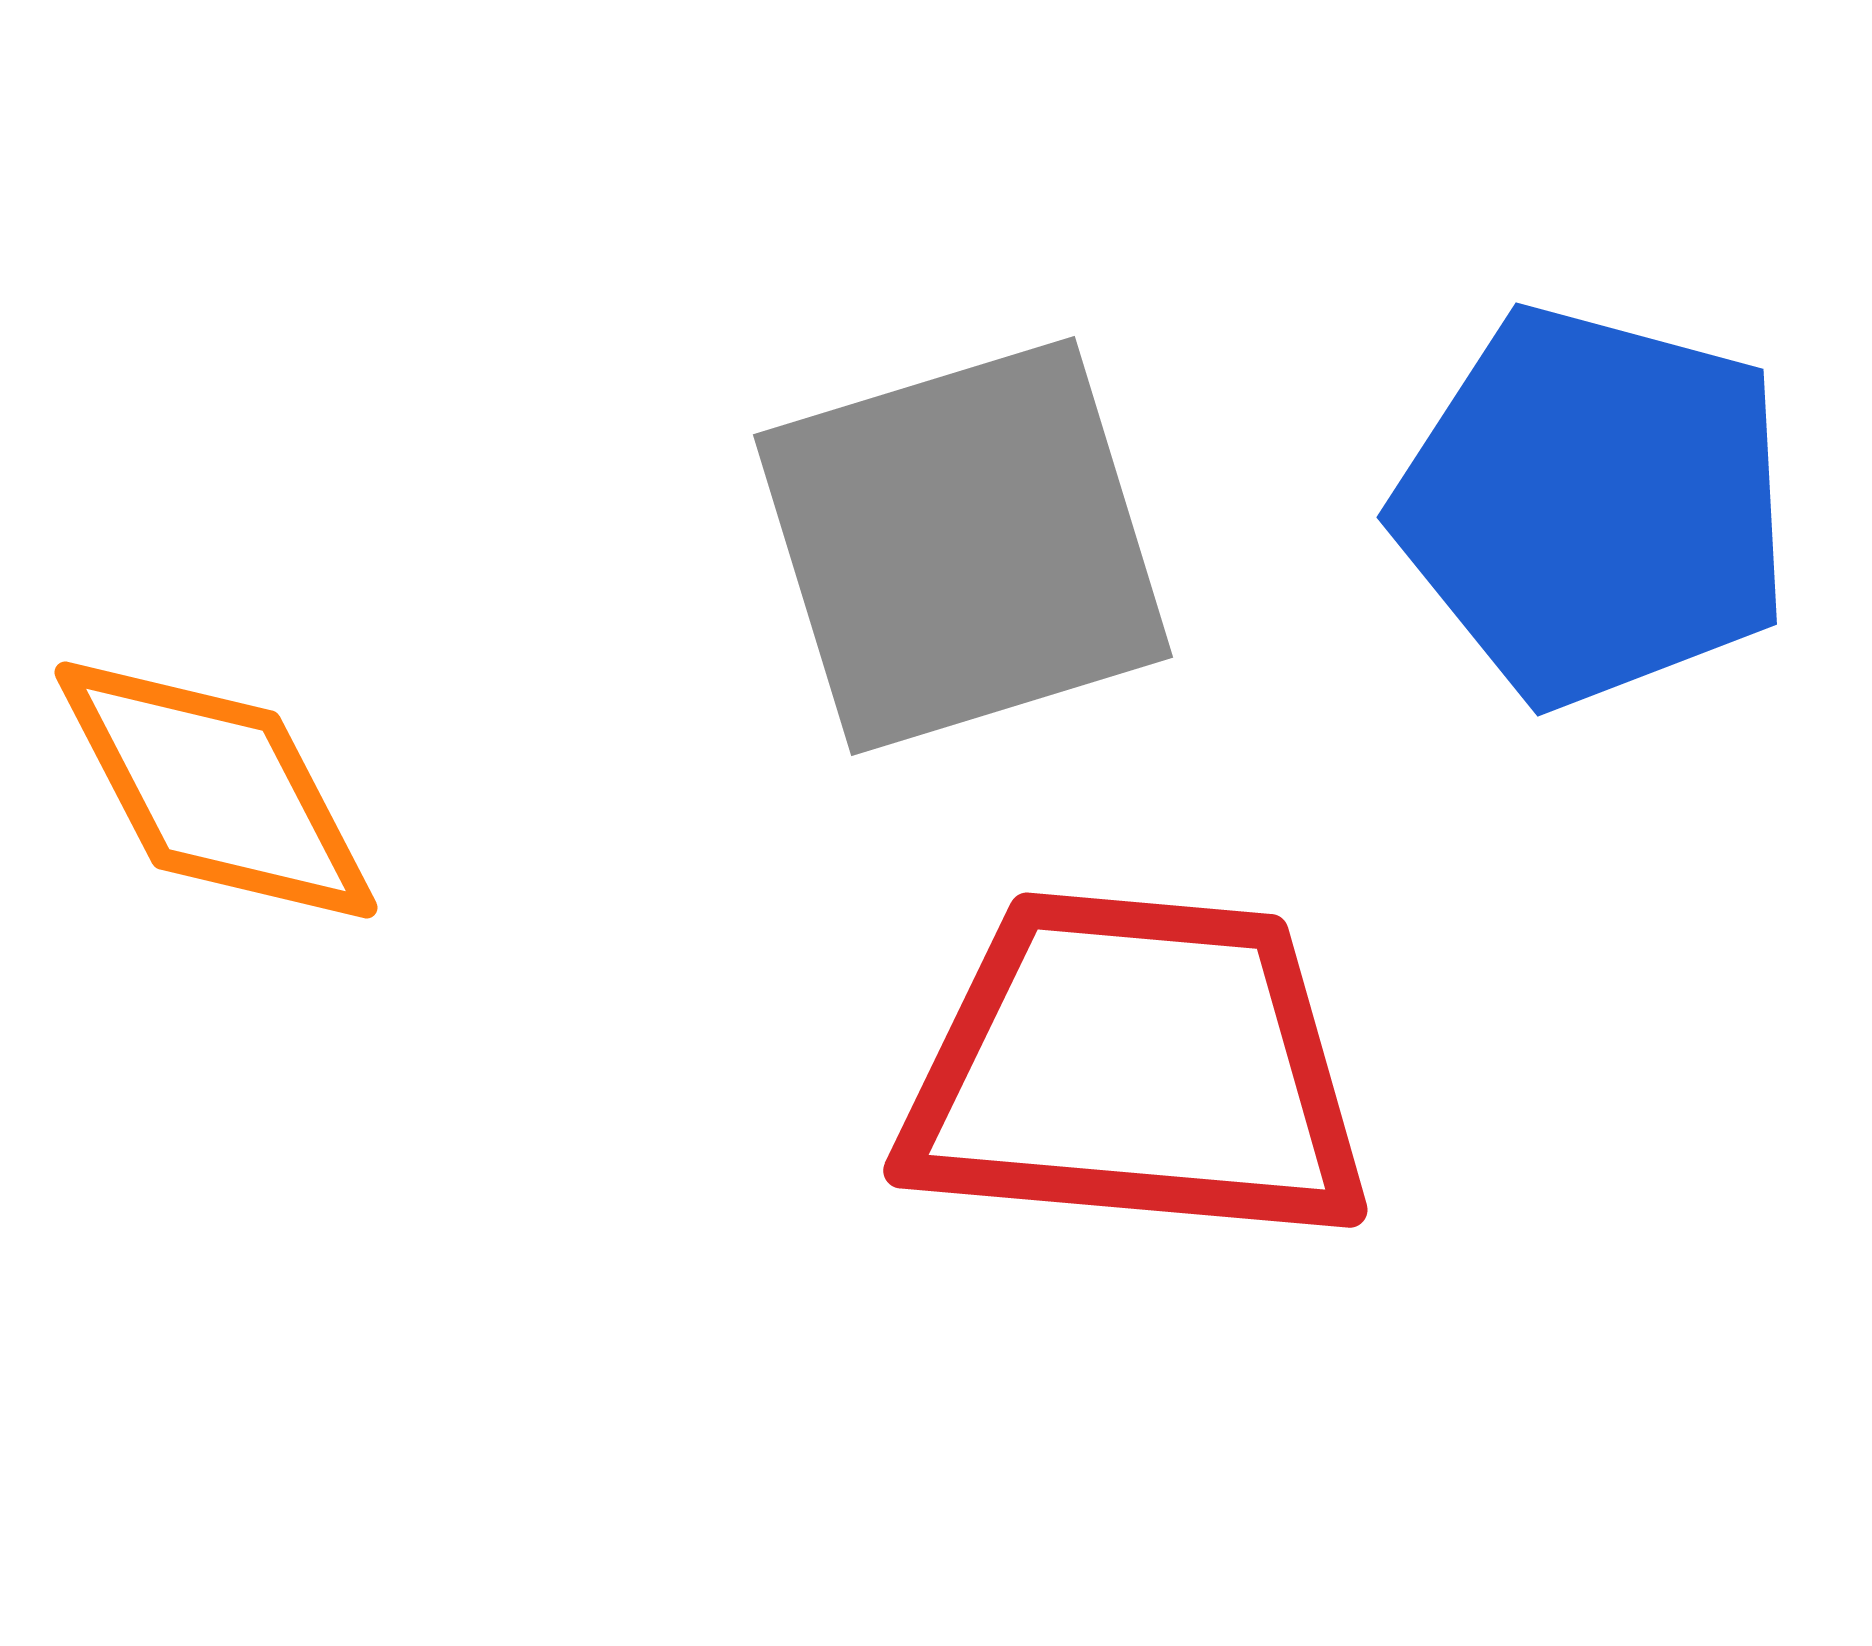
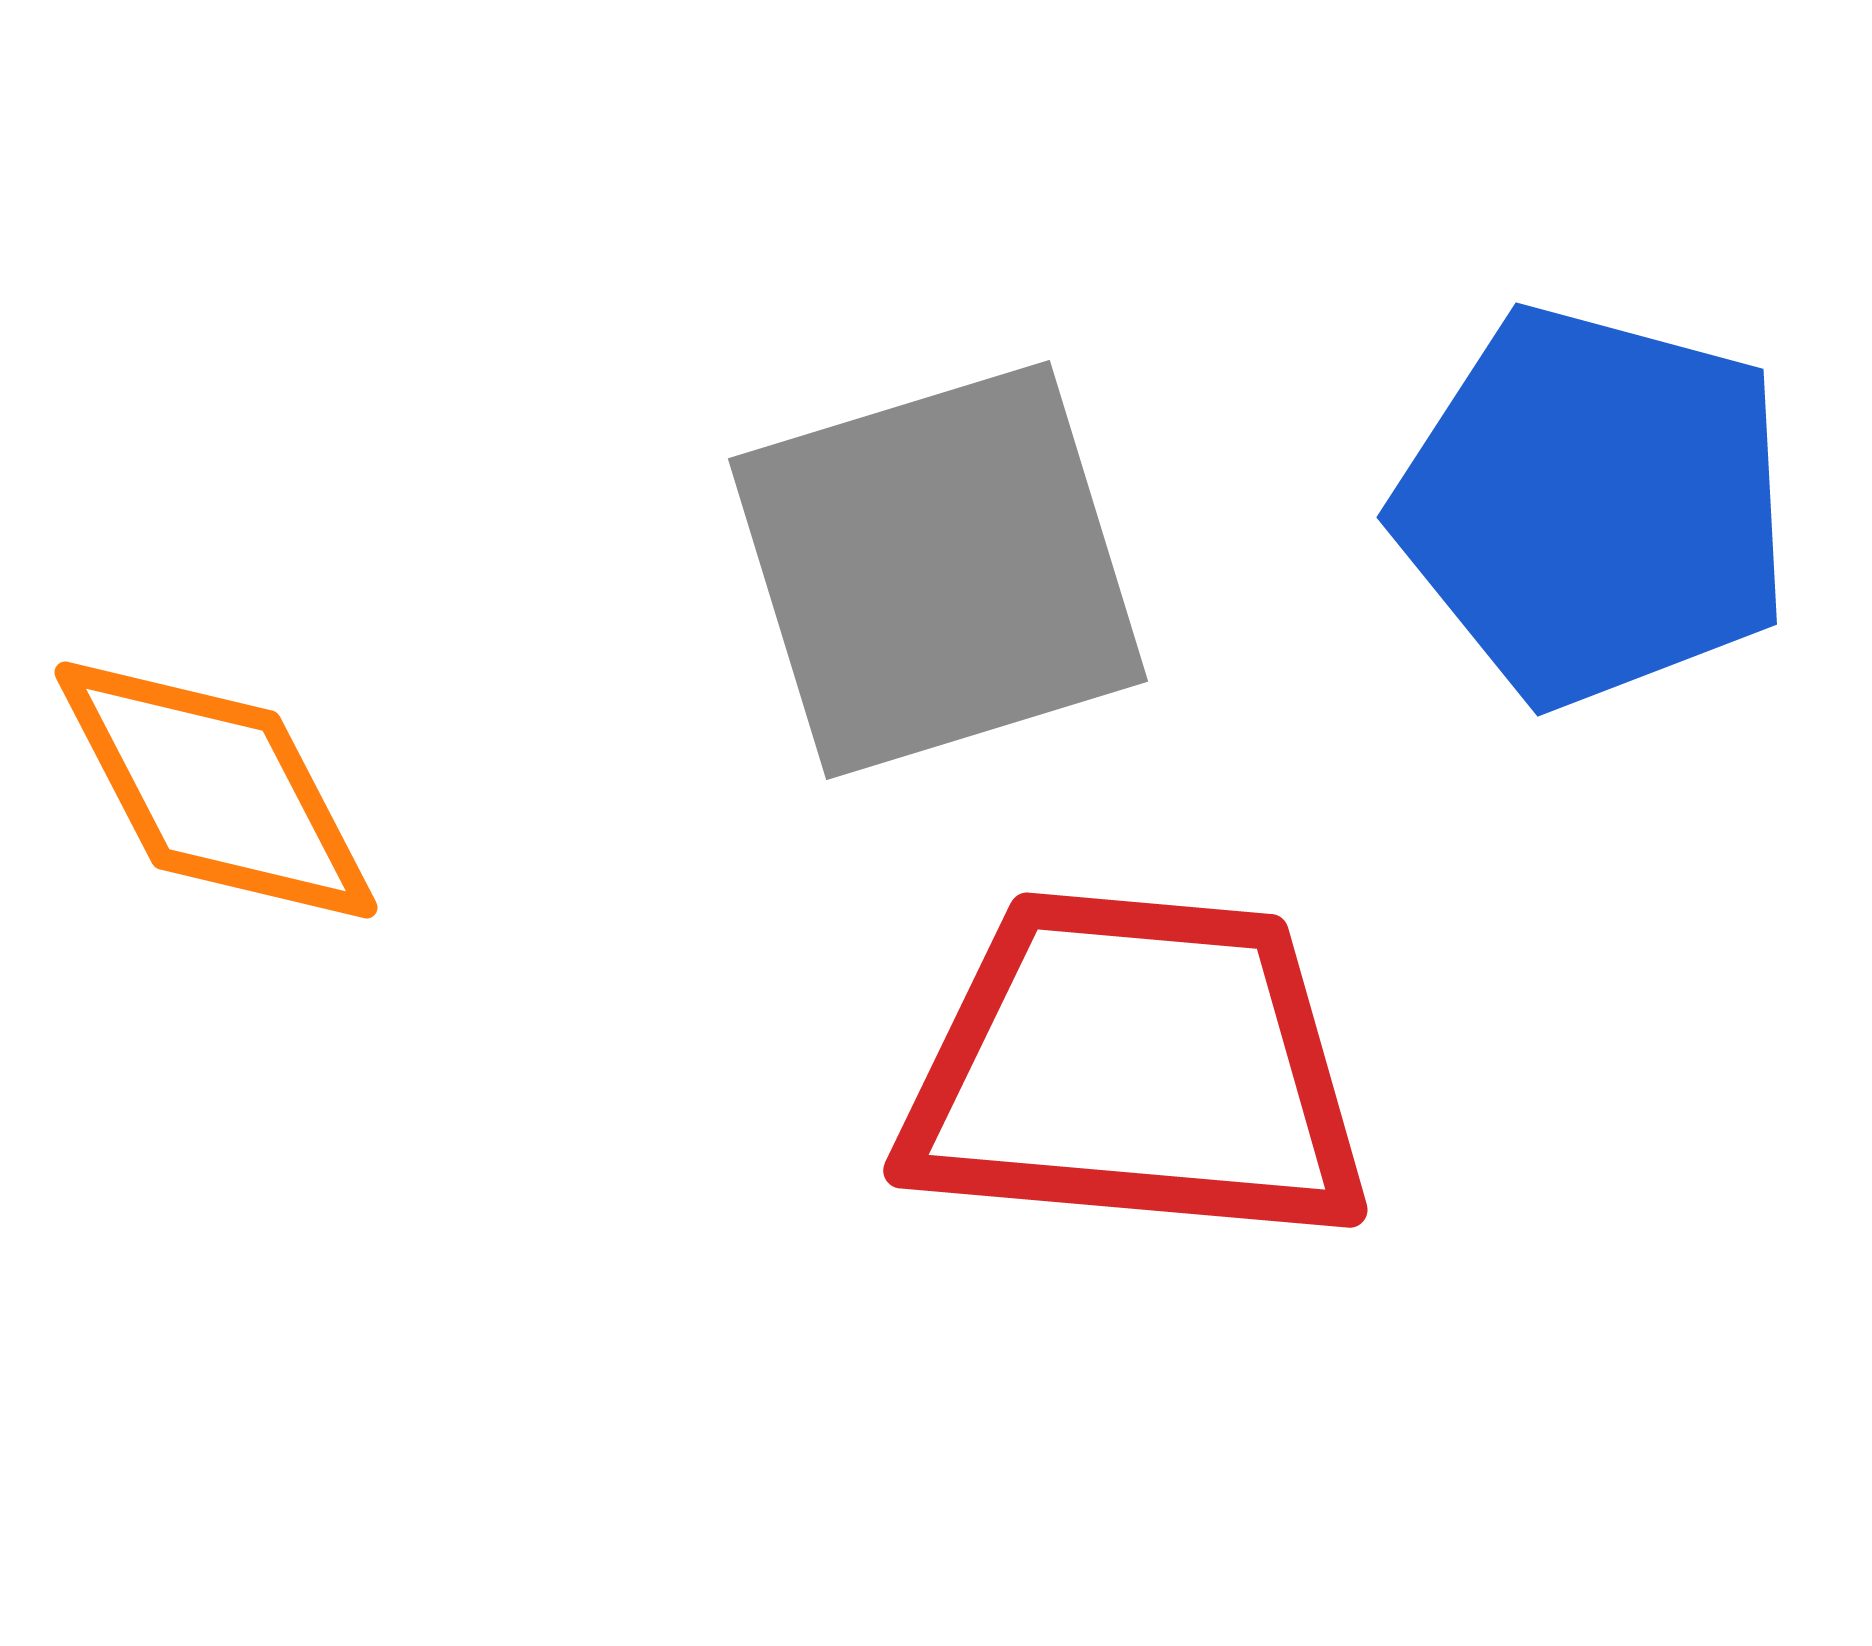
gray square: moved 25 px left, 24 px down
